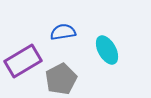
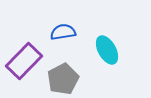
purple rectangle: moved 1 px right; rotated 15 degrees counterclockwise
gray pentagon: moved 2 px right
